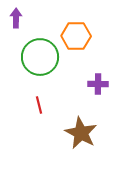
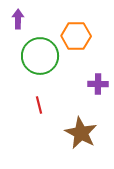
purple arrow: moved 2 px right, 1 px down
green circle: moved 1 px up
